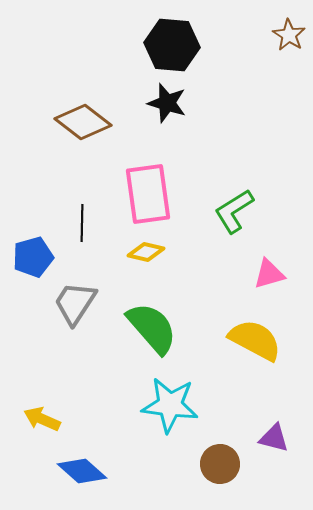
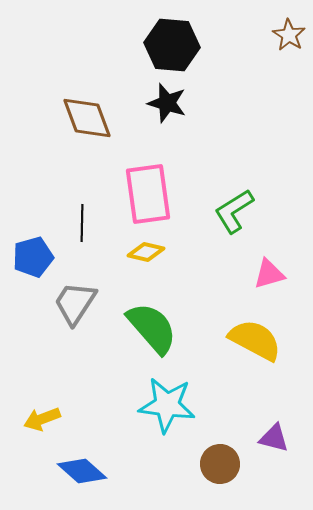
brown diamond: moved 4 px right, 4 px up; rotated 32 degrees clockwise
cyan star: moved 3 px left
yellow arrow: rotated 45 degrees counterclockwise
